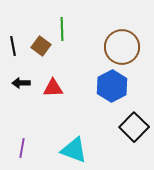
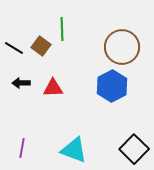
black line: moved 1 px right, 2 px down; rotated 48 degrees counterclockwise
black square: moved 22 px down
